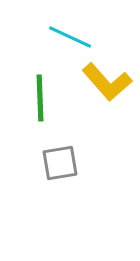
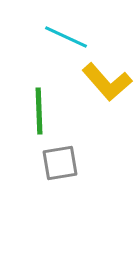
cyan line: moved 4 px left
green line: moved 1 px left, 13 px down
